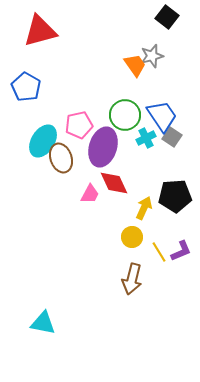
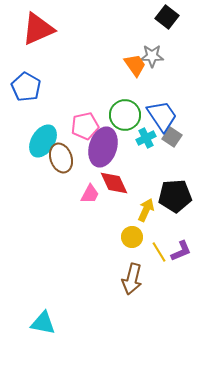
red triangle: moved 2 px left, 2 px up; rotated 9 degrees counterclockwise
gray star: rotated 15 degrees clockwise
pink pentagon: moved 6 px right, 1 px down
yellow arrow: moved 2 px right, 2 px down
